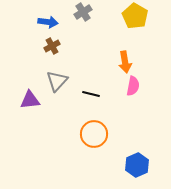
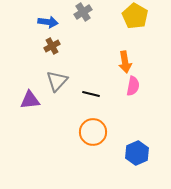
orange circle: moved 1 px left, 2 px up
blue hexagon: moved 12 px up
